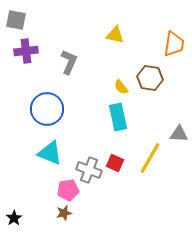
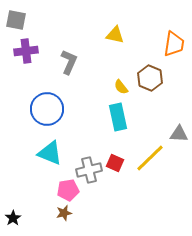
brown hexagon: rotated 15 degrees clockwise
yellow line: rotated 16 degrees clockwise
gray cross: rotated 35 degrees counterclockwise
black star: moved 1 px left
